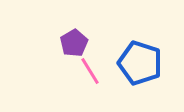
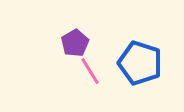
purple pentagon: moved 1 px right
